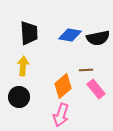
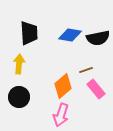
yellow arrow: moved 4 px left, 2 px up
brown line: rotated 16 degrees counterclockwise
